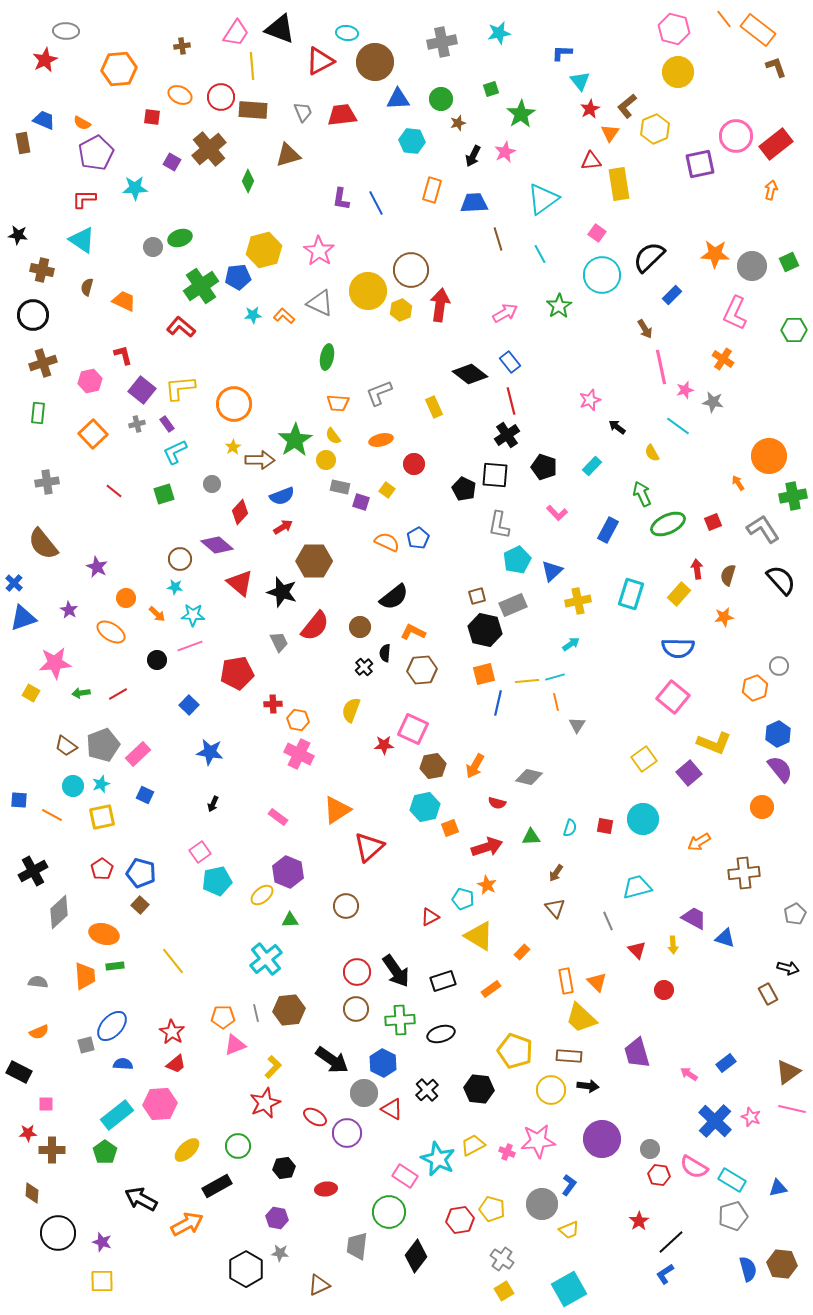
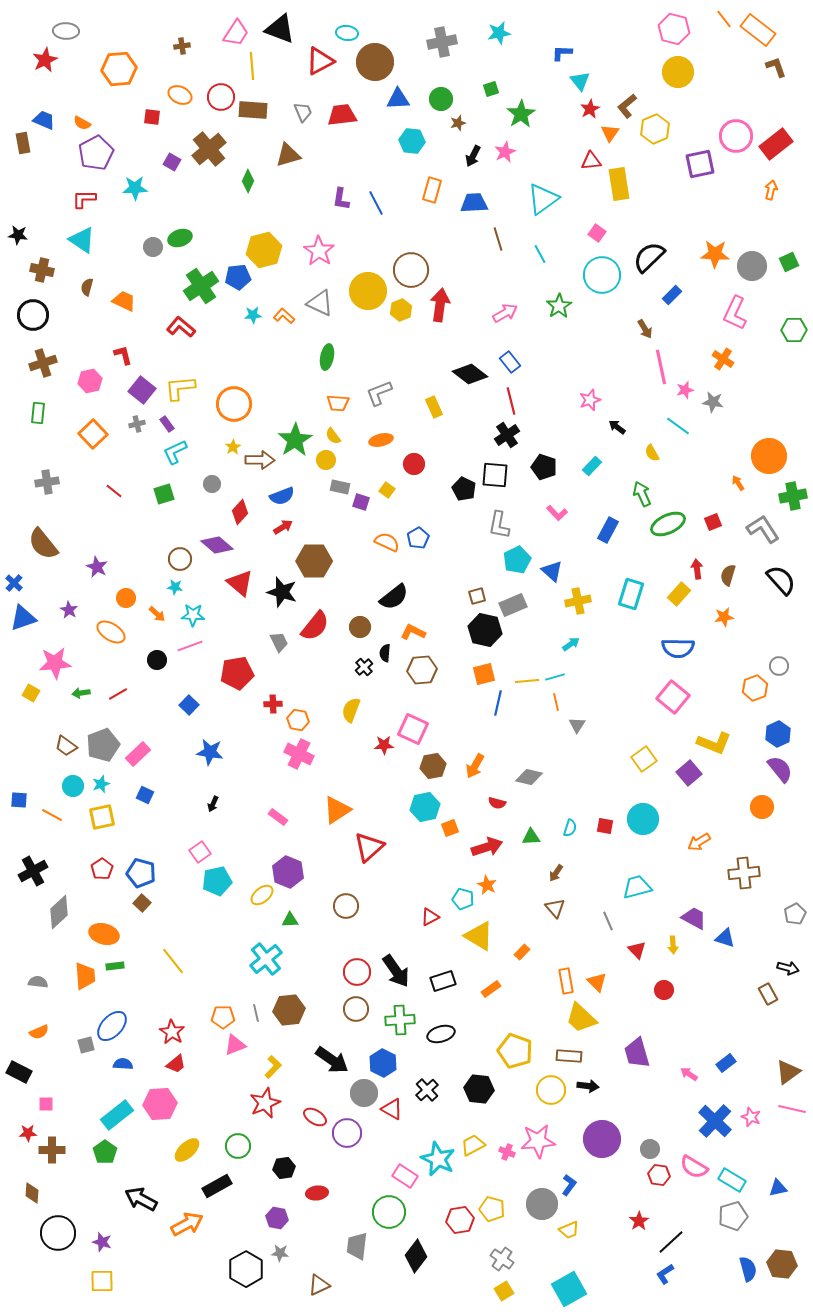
blue triangle at (552, 571): rotated 35 degrees counterclockwise
brown square at (140, 905): moved 2 px right, 2 px up
red ellipse at (326, 1189): moved 9 px left, 4 px down
